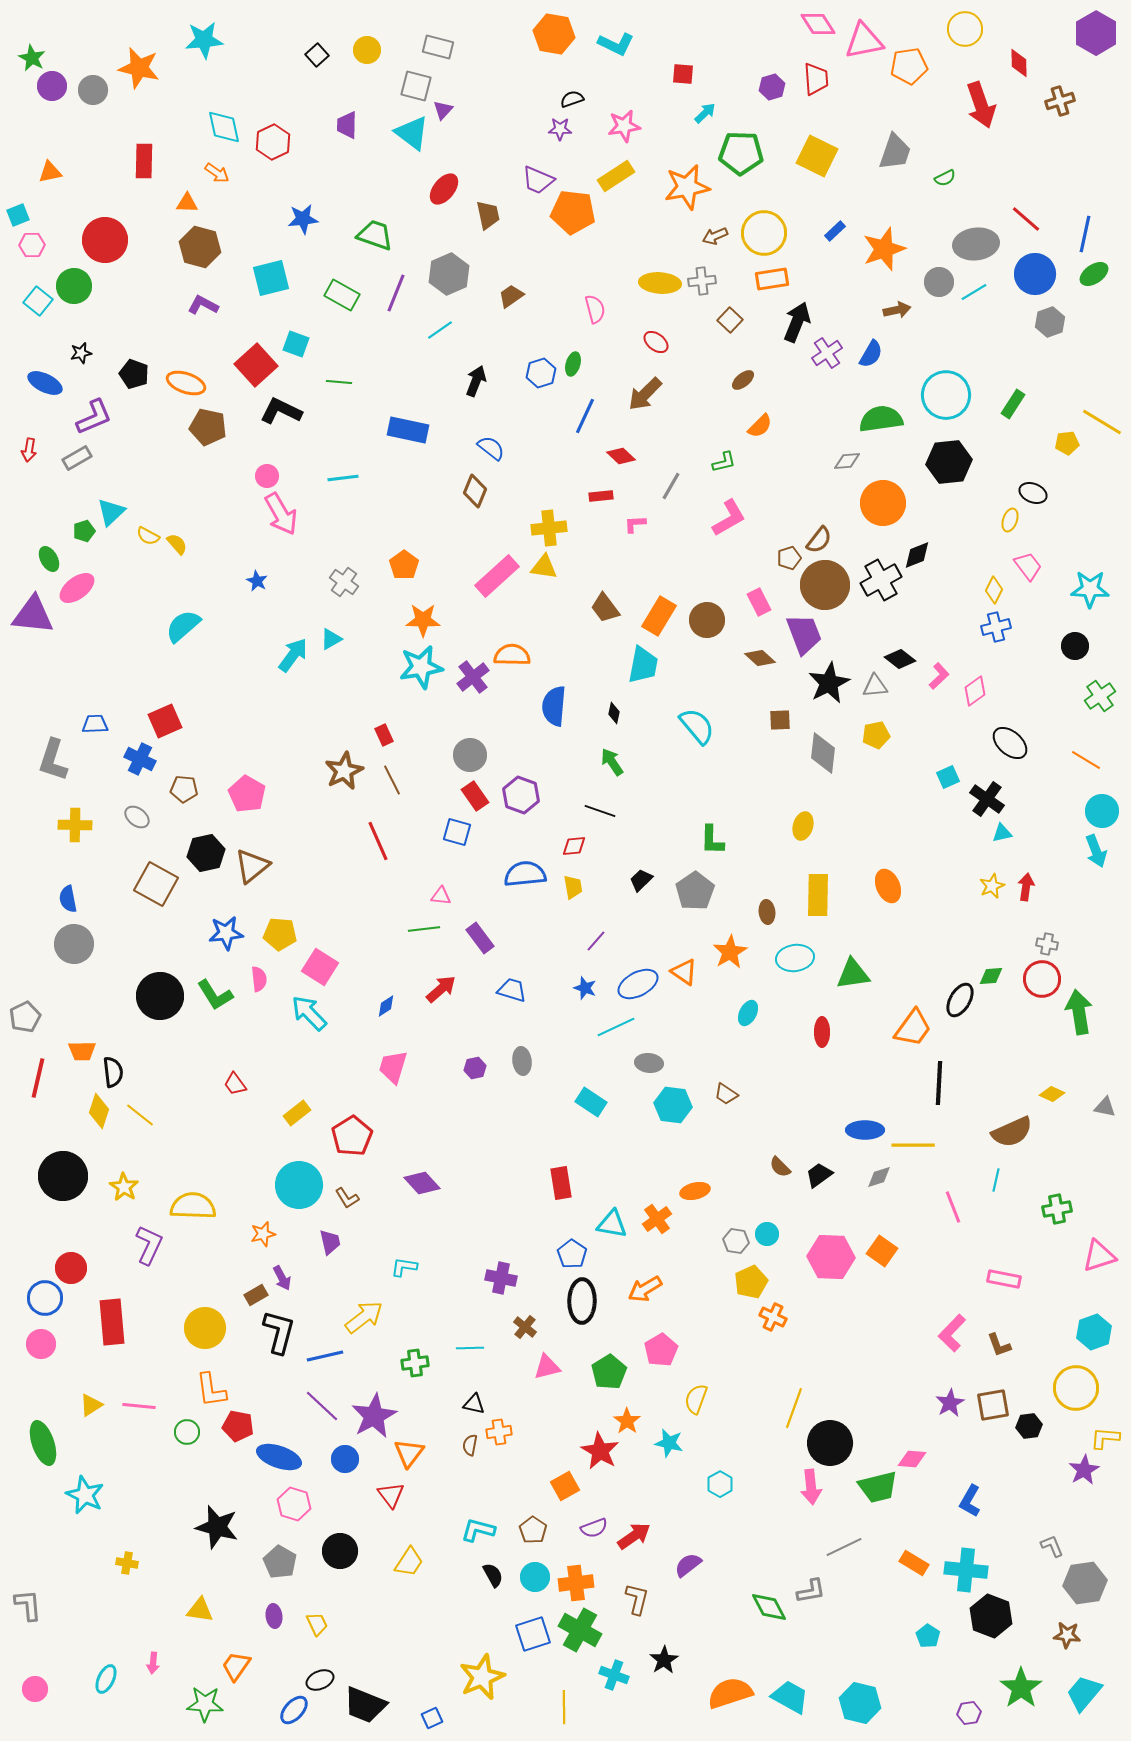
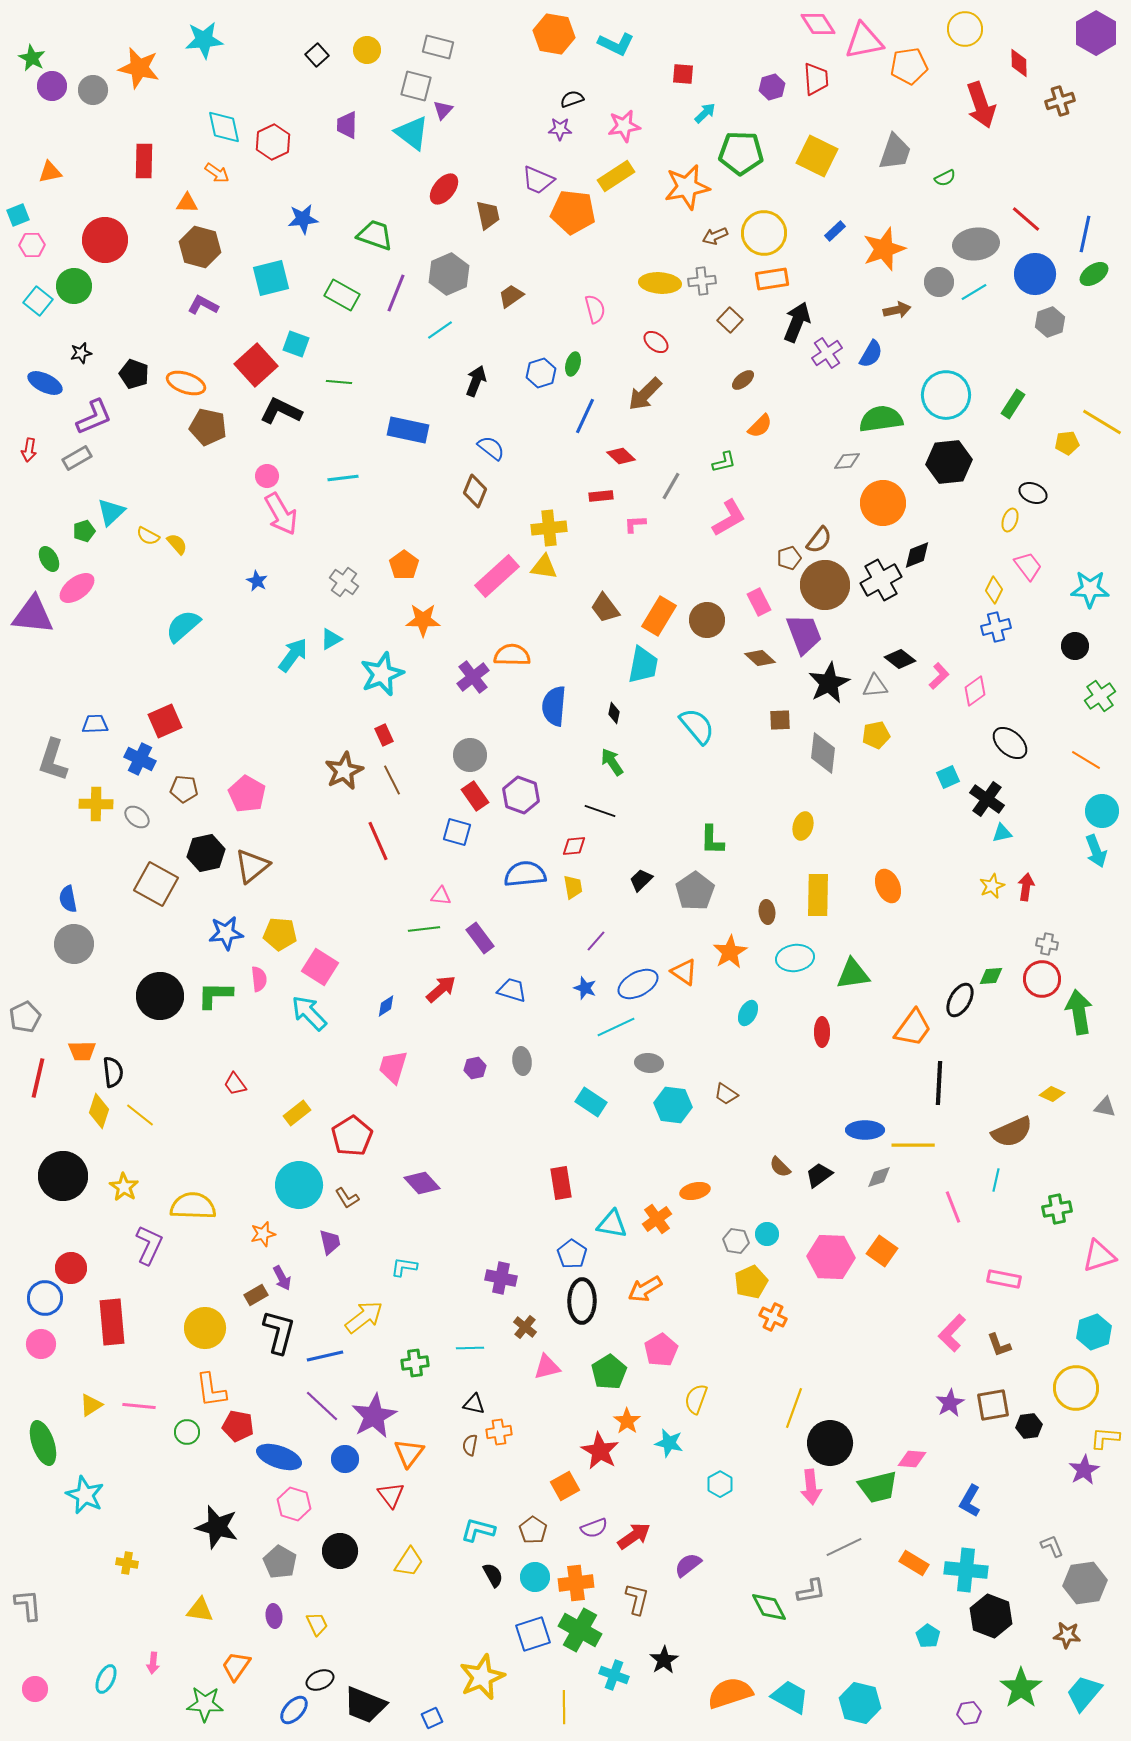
cyan star at (421, 667): moved 39 px left, 7 px down; rotated 12 degrees counterclockwise
yellow cross at (75, 825): moved 21 px right, 21 px up
green L-shape at (215, 995): rotated 123 degrees clockwise
